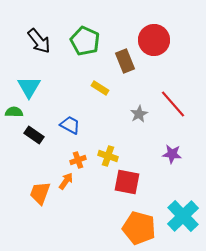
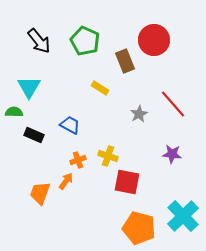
black rectangle: rotated 12 degrees counterclockwise
